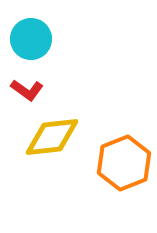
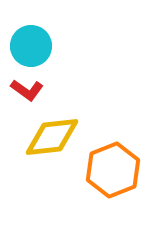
cyan circle: moved 7 px down
orange hexagon: moved 11 px left, 7 px down
